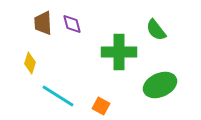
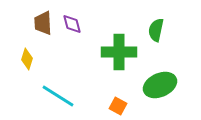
green semicircle: rotated 50 degrees clockwise
yellow diamond: moved 3 px left, 4 px up
orange square: moved 17 px right
